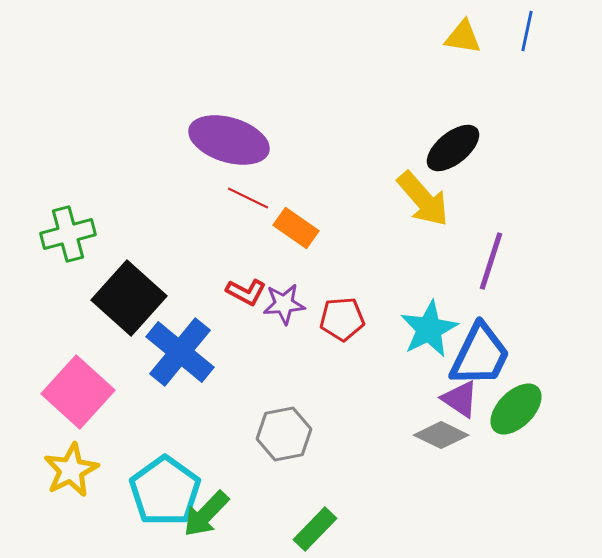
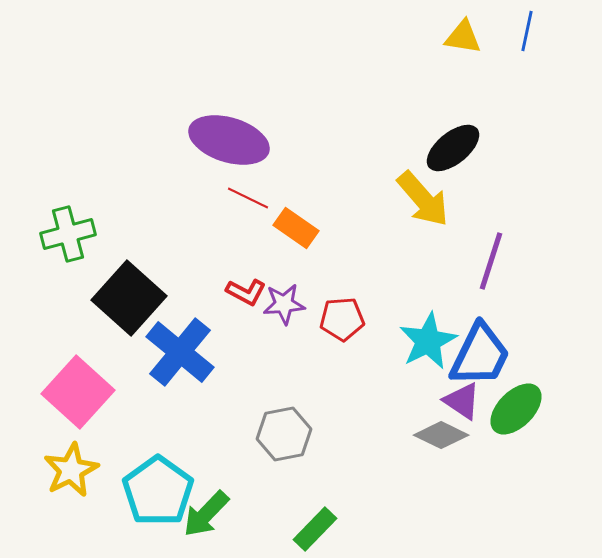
cyan star: moved 1 px left, 12 px down
purple triangle: moved 2 px right, 2 px down
cyan pentagon: moved 7 px left
